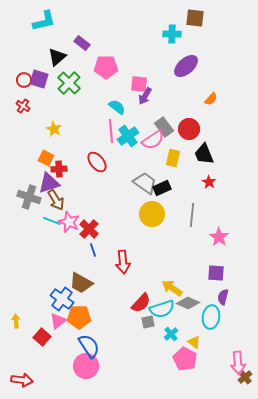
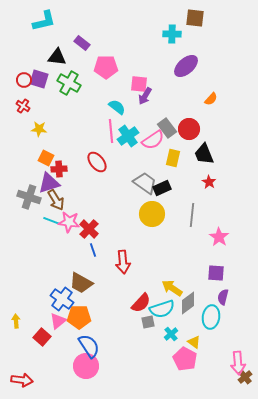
black triangle at (57, 57): rotated 48 degrees clockwise
green cross at (69, 83): rotated 15 degrees counterclockwise
gray rectangle at (164, 127): moved 3 px right, 1 px down
yellow star at (54, 129): moved 15 px left; rotated 21 degrees counterclockwise
pink star at (69, 222): rotated 15 degrees counterclockwise
gray diamond at (188, 303): rotated 60 degrees counterclockwise
